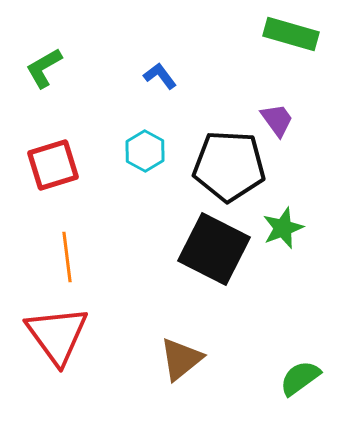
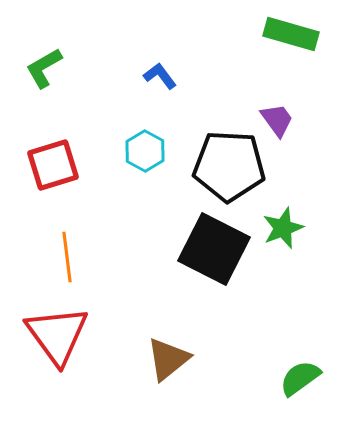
brown triangle: moved 13 px left
